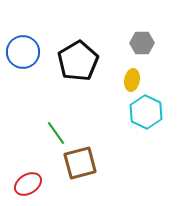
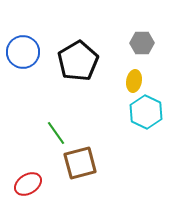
yellow ellipse: moved 2 px right, 1 px down
